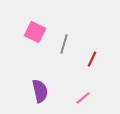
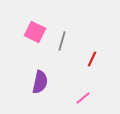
gray line: moved 2 px left, 3 px up
purple semicircle: moved 9 px up; rotated 25 degrees clockwise
